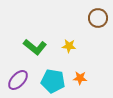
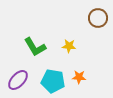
green L-shape: rotated 20 degrees clockwise
orange star: moved 1 px left, 1 px up
